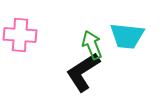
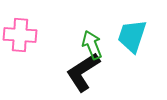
cyan trapezoid: moved 5 px right; rotated 102 degrees clockwise
